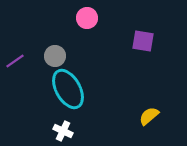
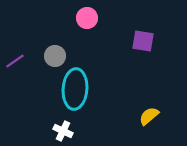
cyan ellipse: moved 7 px right; rotated 33 degrees clockwise
